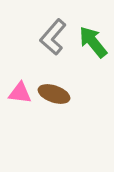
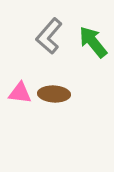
gray L-shape: moved 4 px left, 1 px up
brown ellipse: rotated 16 degrees counterclockwise
